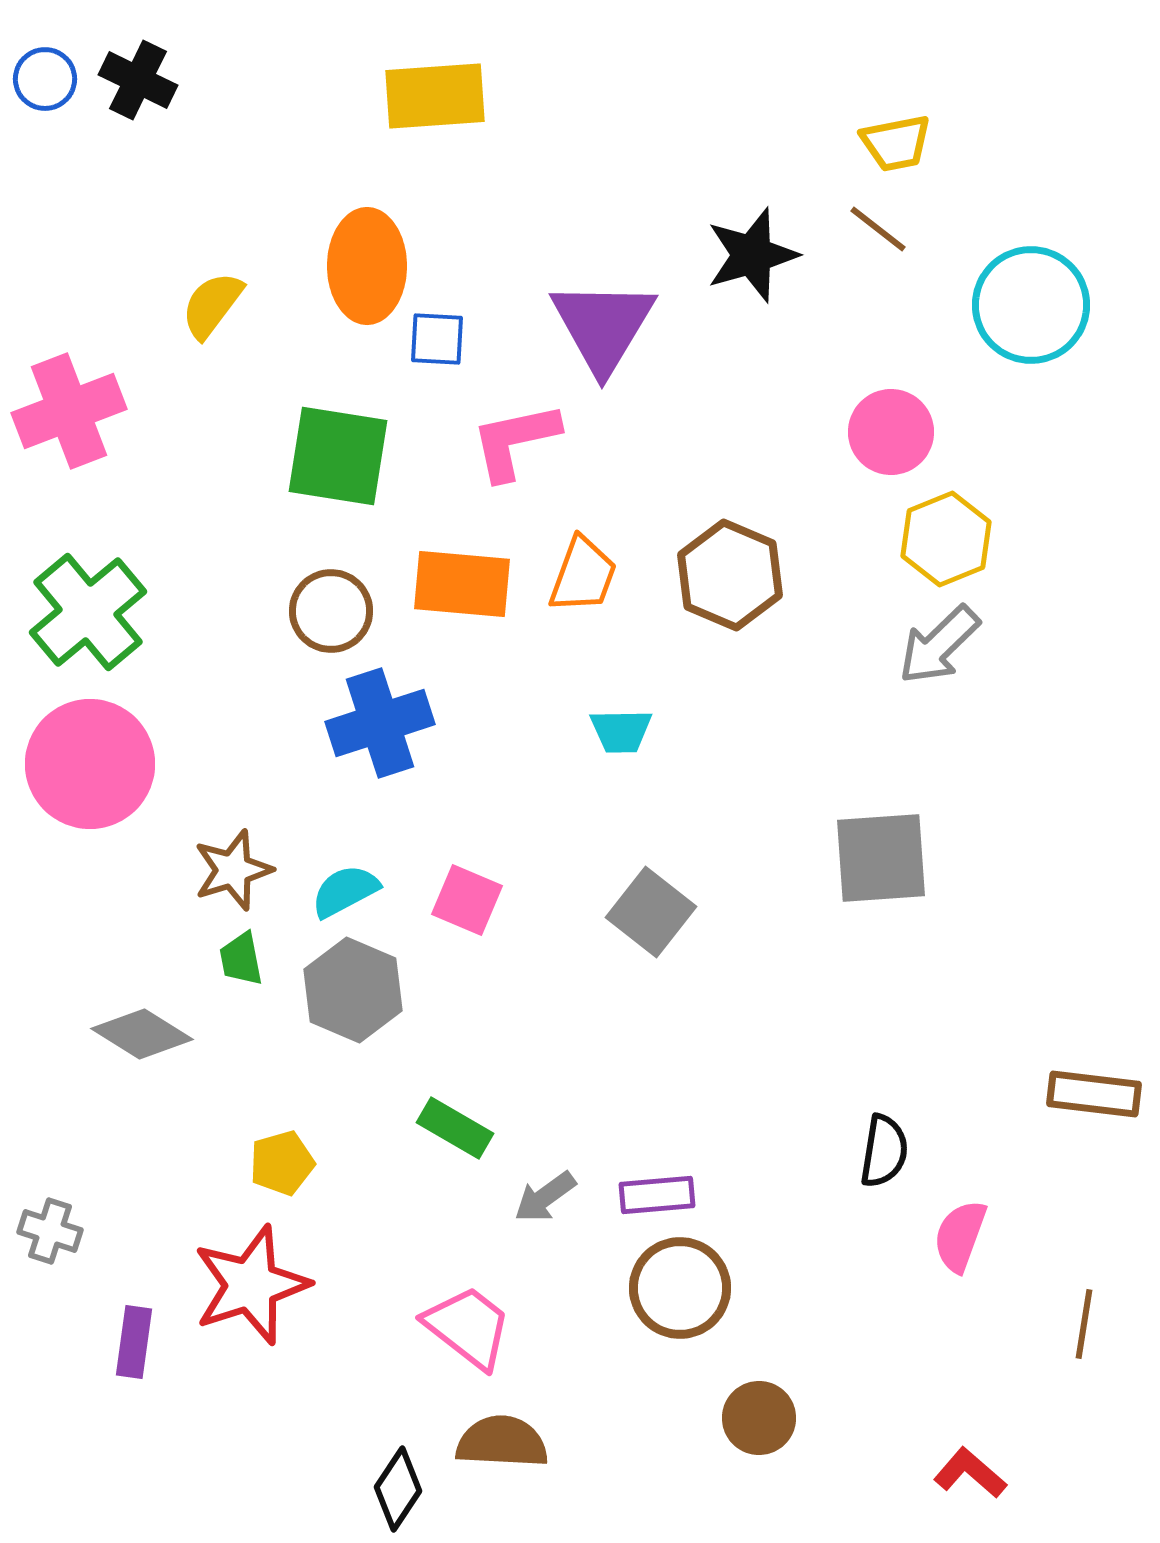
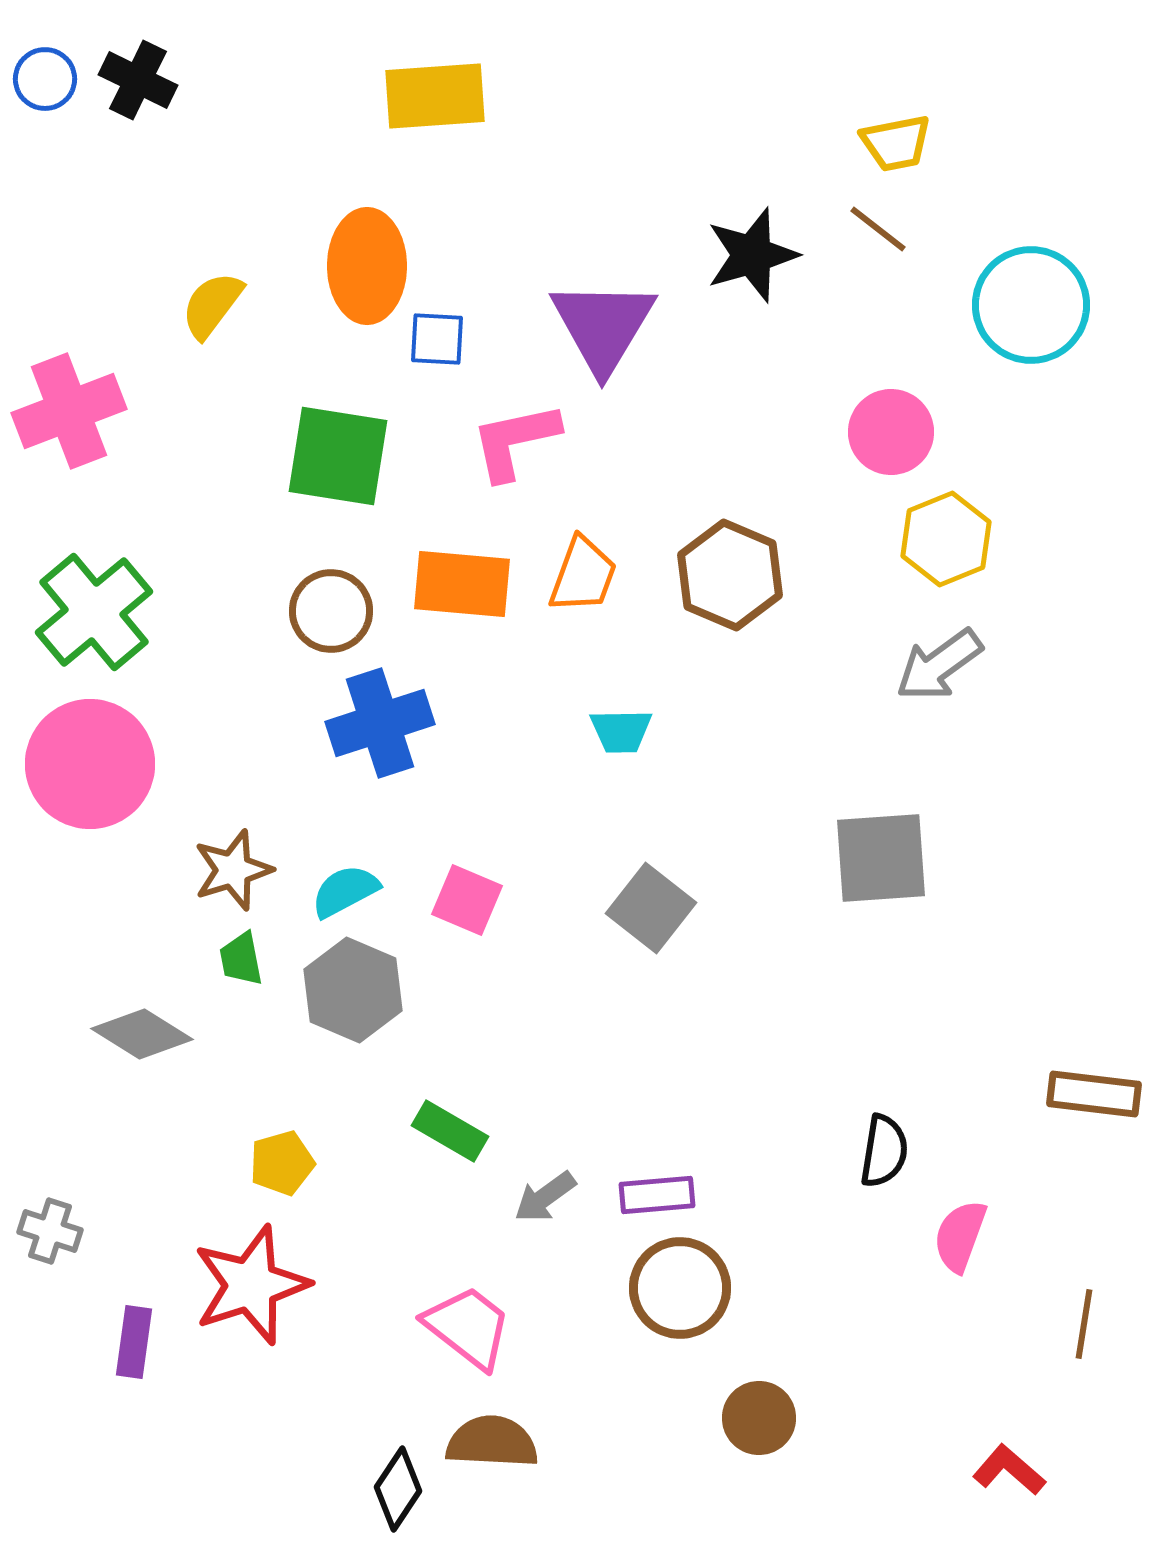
green cross at (88, 612): moved 6 px right
gray arrow at (939, 645): moved 20 px down; rotated 8 degrees clockwise
gray square at (651, 912): moved 4 px up
green rectangle at (455, 1128): moved 5 px left, 3 px down
brown semicircle at (502, 1442): moved 10 px left
red L-shape at (970, 1473): moved 39 px right, 3 px up
